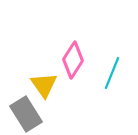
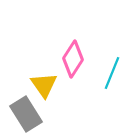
pink diamond: moved 1 px up
